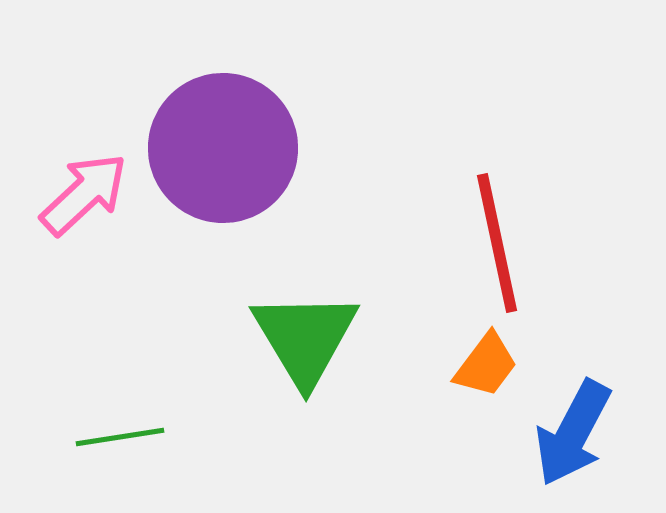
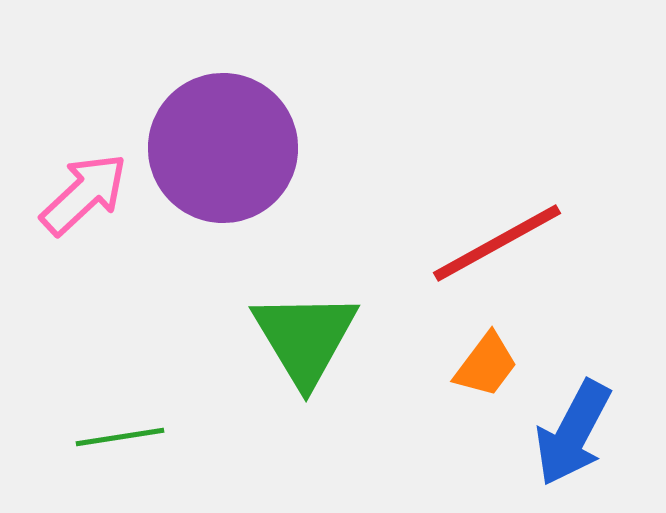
red line: rotated 73 degrees clockwise
